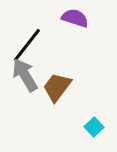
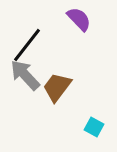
purple semicircle: moved 4 px right, 1 px down; rotated 28 degrees clockwise
gray arrow: rotated 12 degrees counterclockwise
cyan square: rotated 18 degrees counterclockwise
